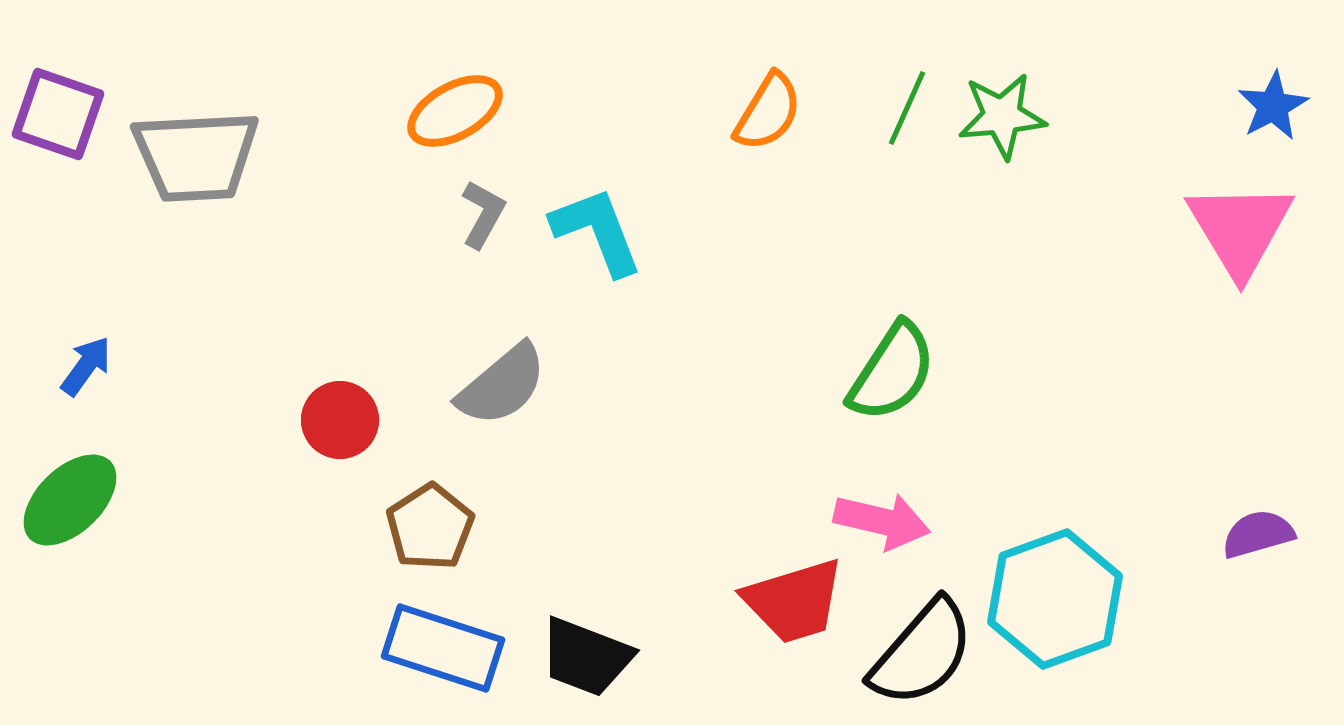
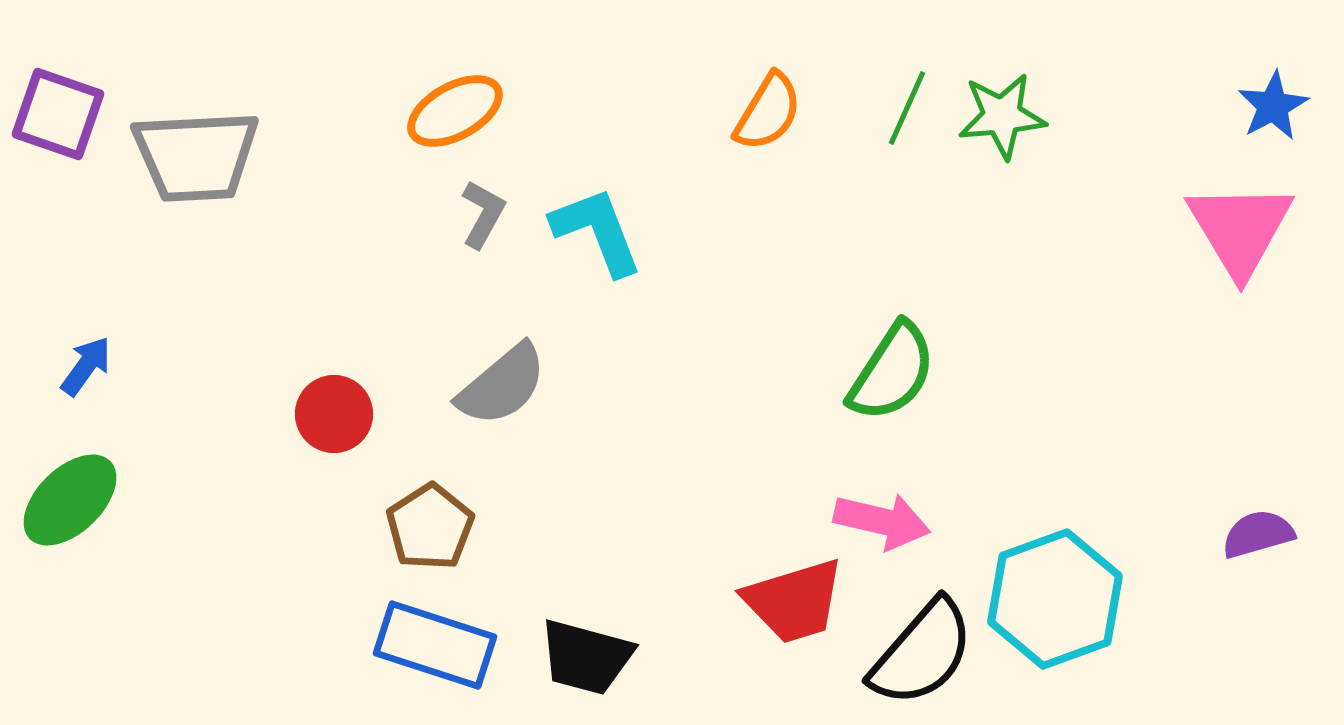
red circle: moved 6 px left, 6 px up
blue rectangle: moved 8 px left, 3 px up
black trapezoid: rotated 6 degrees counterclockwise
